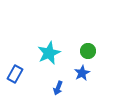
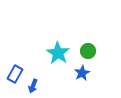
cyan star: moved 9 px right; rotated 15 degrees counterclockwise
blue arrow: moved 25 px left, 2 px up
